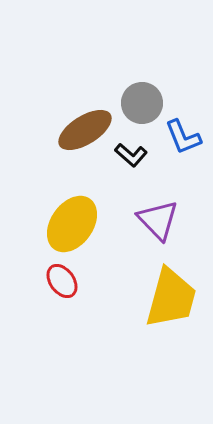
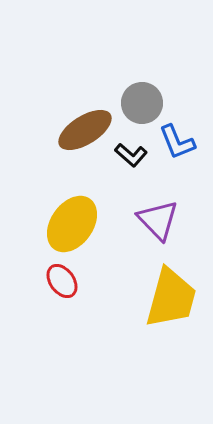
blue L-shape: moved 6 px left, 5 px down
